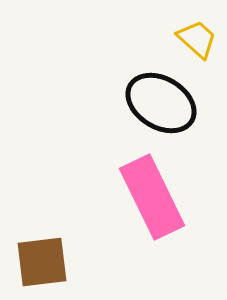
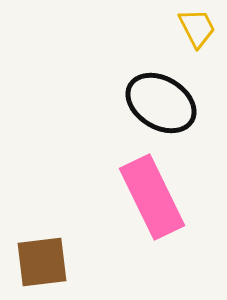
yellow trapezoid: moved 11 px up; rotated 21 degrees clockwise
